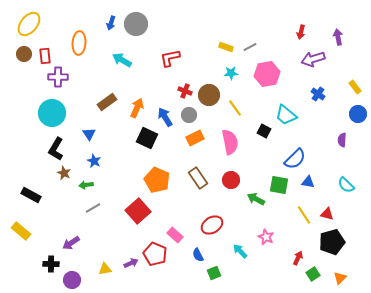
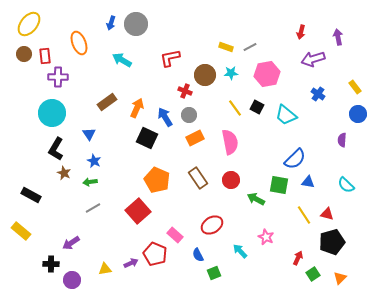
orange ellipse at (79, 43): rotated 25 degrees counterclockwise
brown circle at (209, 95): moved 4 px left, 20 px up
black square at (264, 131): moved 7 px left, 24 px up
green arrow at (86, 185): moved 4 px right, 3 px up
